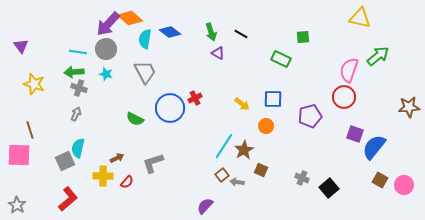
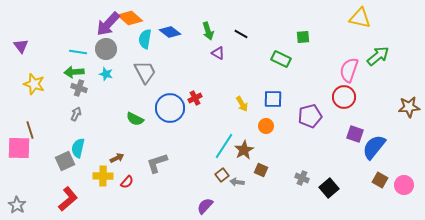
green arrow at (211, 32): moved 3 px left, 1 px up
yellow arrow at (242, 104): rotated 21 degrees clockwise
pink square at (19, 155): moved 7 px up
gray L-shape at (153, 163): moved 4 px right
